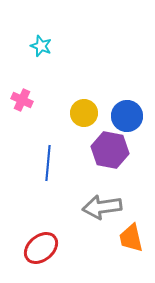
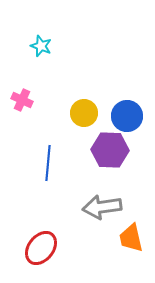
purple hexagon: rotated 9 degrees counterclockwise
red ellipse: rotated 12 degrees counterclockwise
